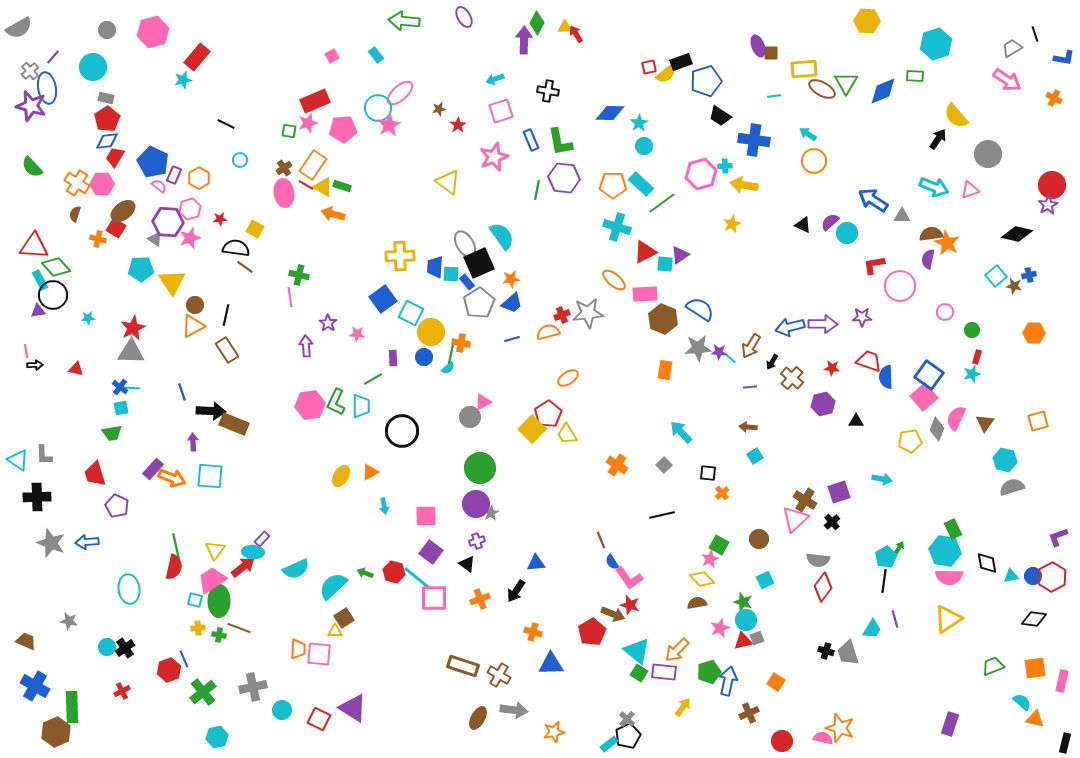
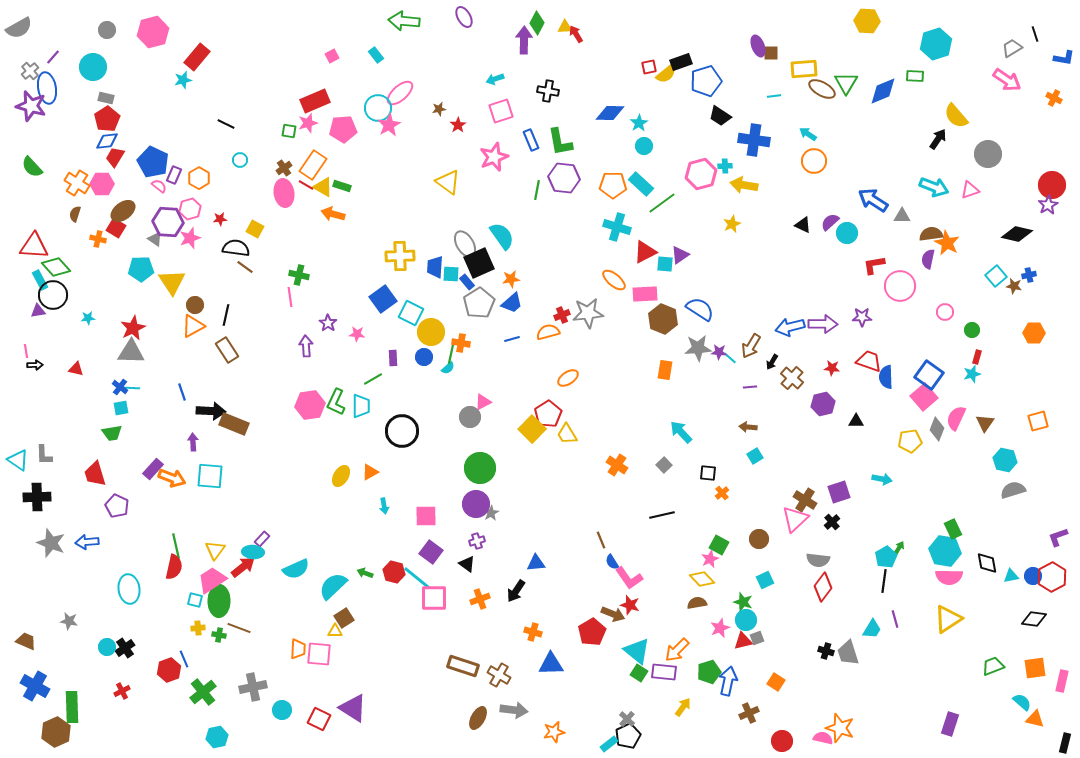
gray semicircle at (1012, 487): moved 1 px right, 3 px down
